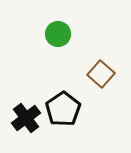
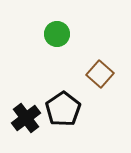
green circle: moved 1 px left
brown square: moved 1 px left
